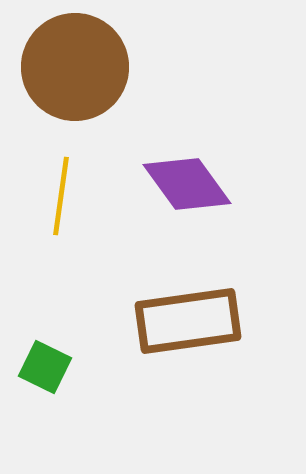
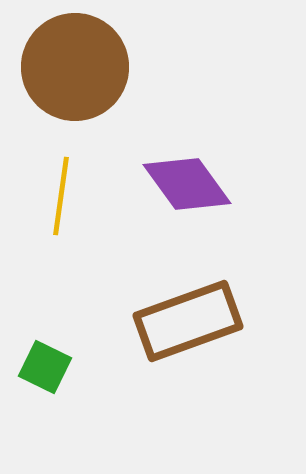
brown rectangle: rotated 12 degrees counterclockwise
